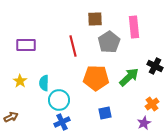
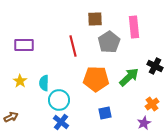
purple rectangle: moved 2 px left
orange pentagon: moved 1 px down
blue cross: moved 1 px left; rotated 28 degrees counterclockwise
